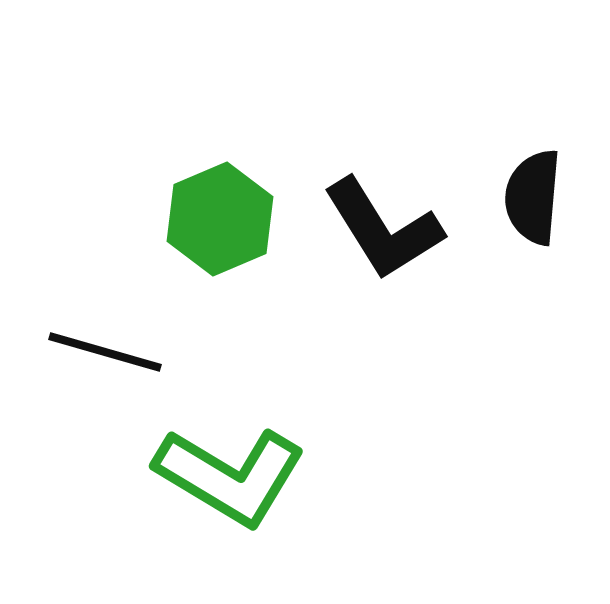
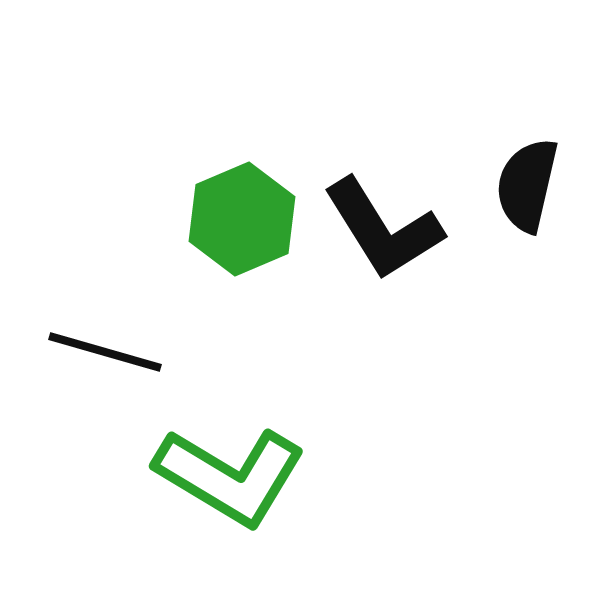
black semicircle: moved 6 px left, 12 px up; rotated 8 degrees clockwise
green hexagon: moved 22 px right
